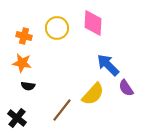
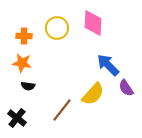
orange cross: rotated 14 degrees counterclockwise
